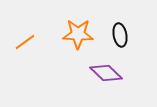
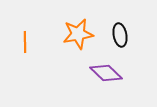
orange star: rotated 12 degrees counterclockwise
orange line: rotated 55 degrees counterclockwise
